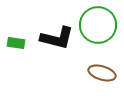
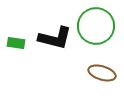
green circle: moved 2 px left, 1 px down
black L-shape: moved 2 px left
